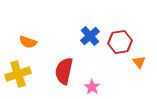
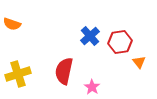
orange semicircle: moved 16 px left, 18 px up
